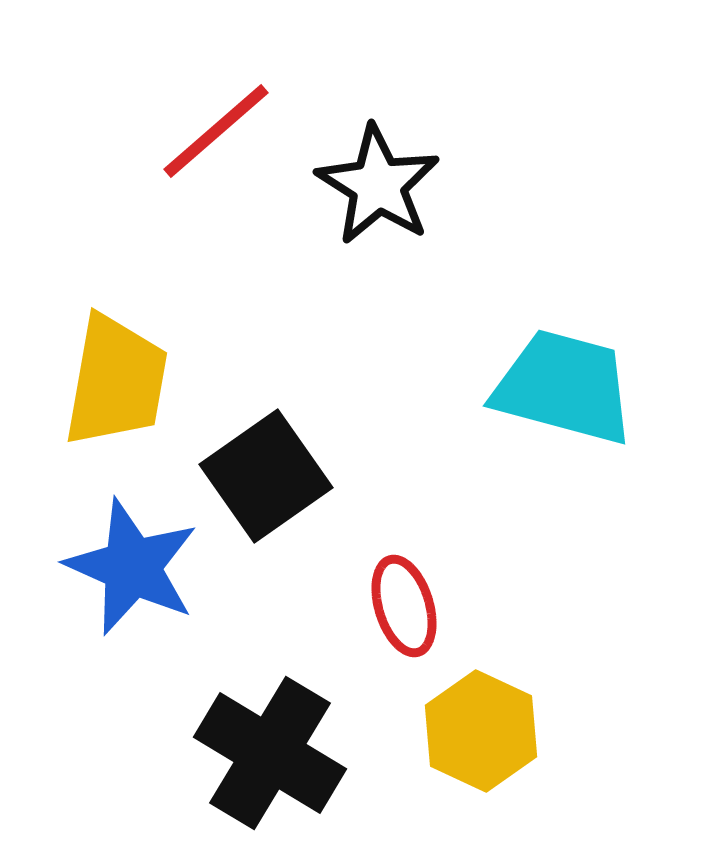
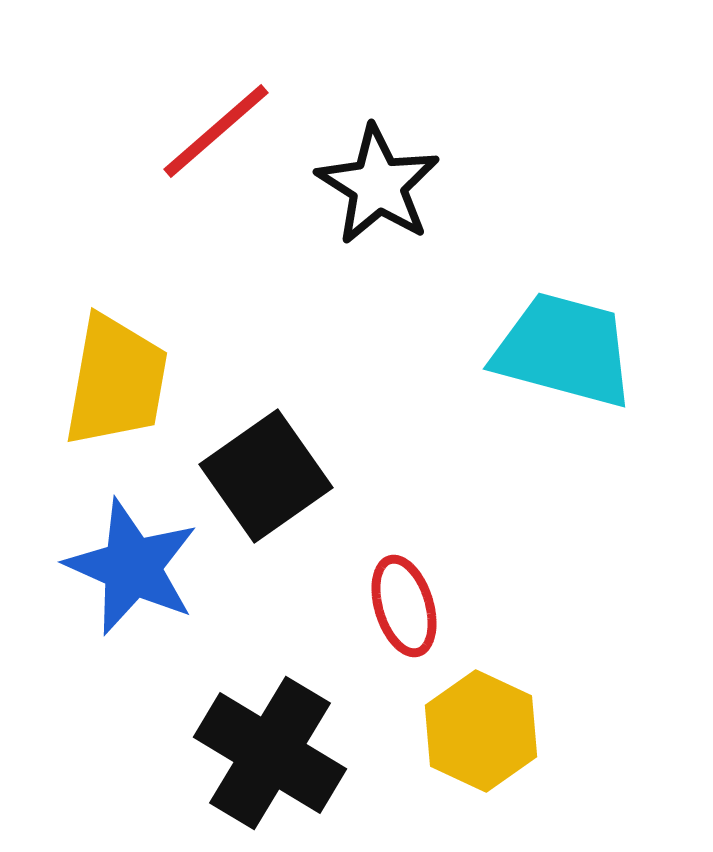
cyan trapezoid: moved 37 px up
